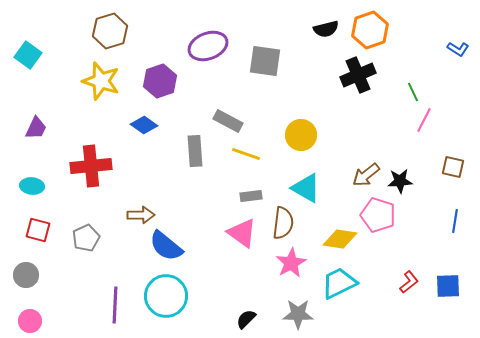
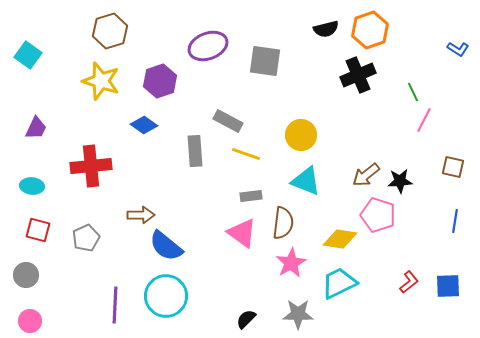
cyan triangle at (306, 188): moved 7 px up; rotated 8 degrees counterclockwise
